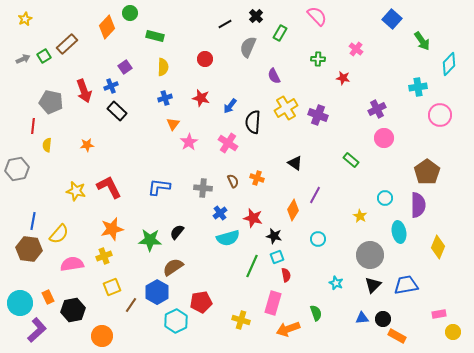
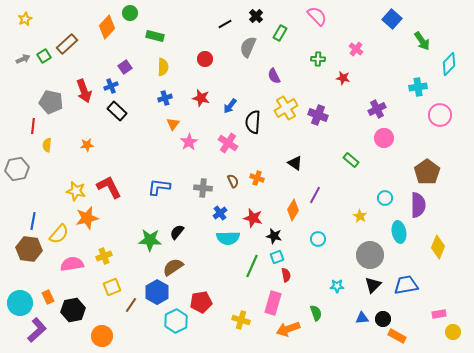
orange star at (112, 229): moved 25 px left, 11 px up
cyan semicircle at (228, 238): rotated 15 degrees clockwise
cyan star at (336, 283): moved 1 px right, 3 px down; rotated 24 degrees counterclockwise
